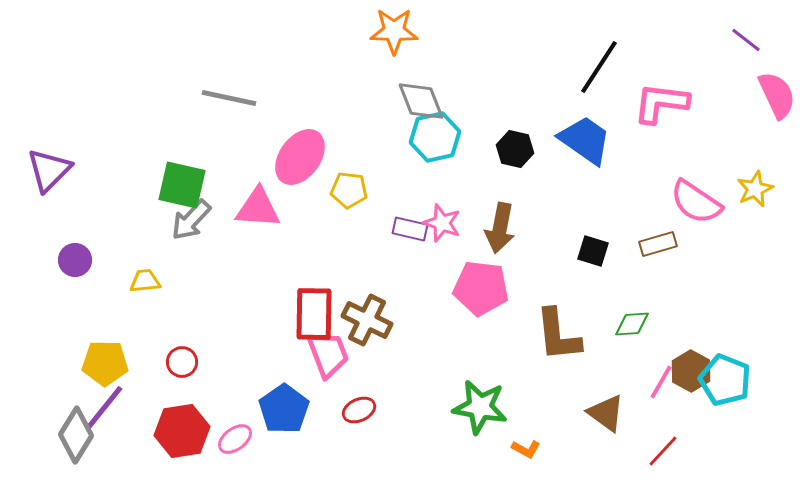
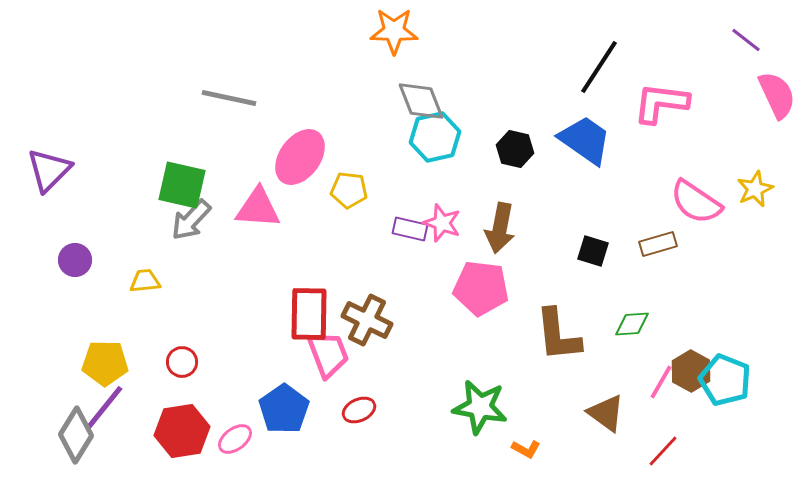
red rectangle at (314, 314): moved 5 px left
